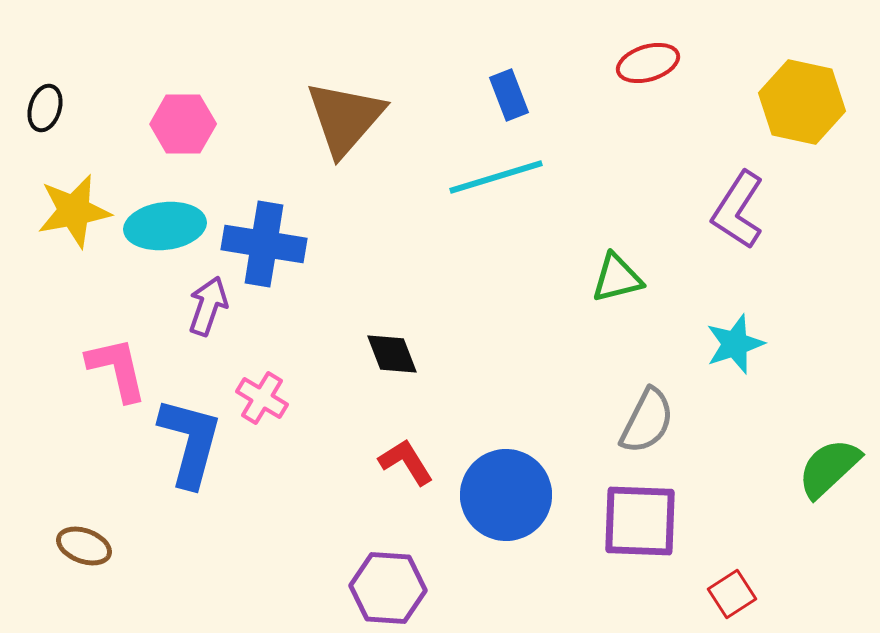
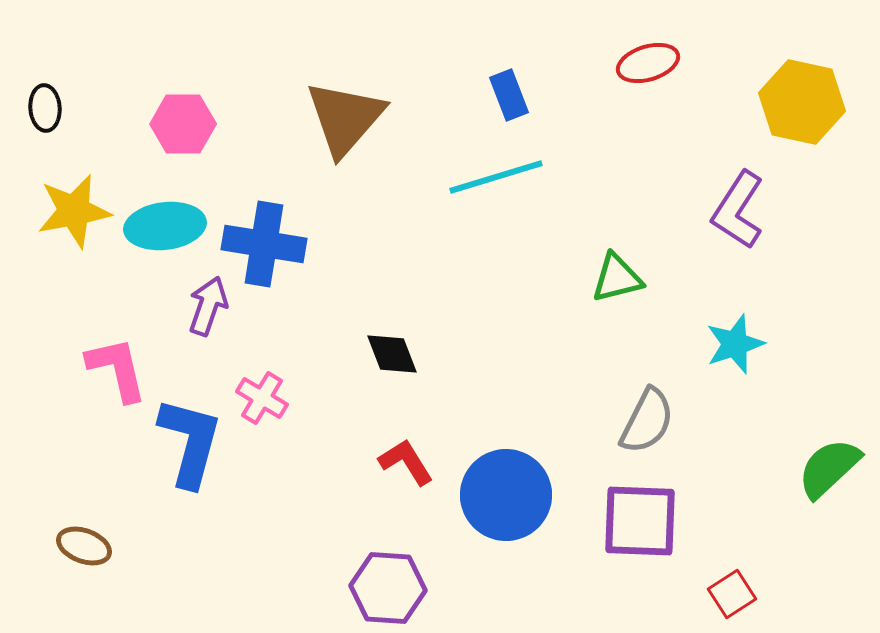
black ellipse: rotated 21 degrees counterclockwise
